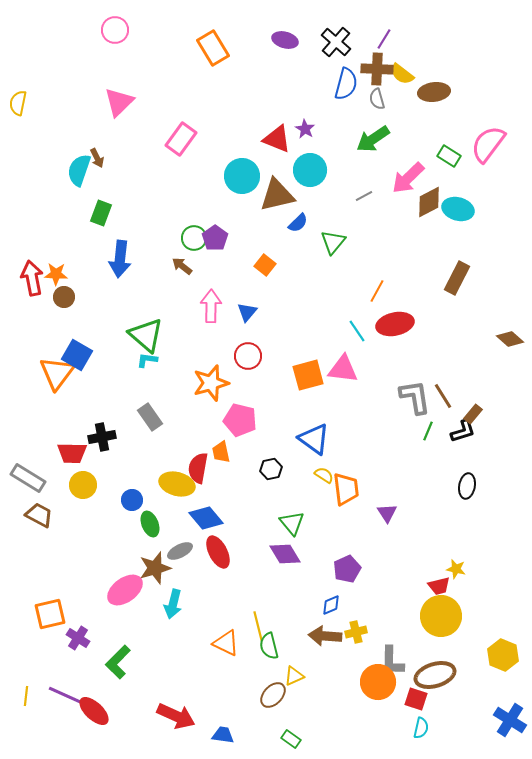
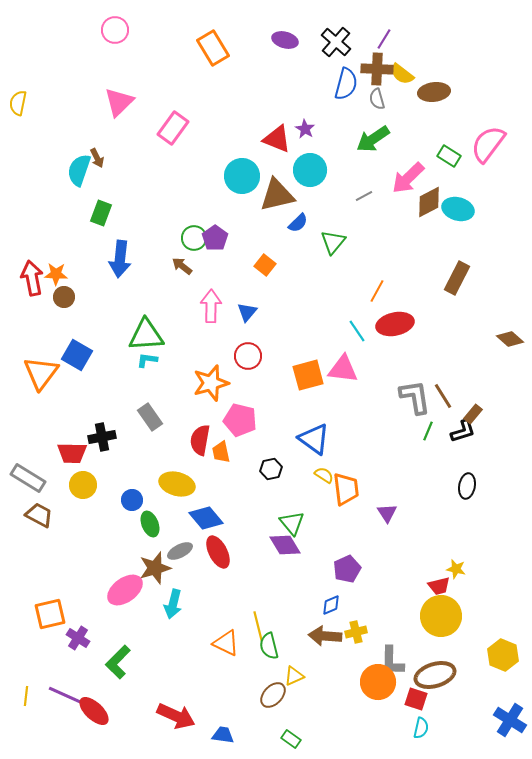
pink rectangle at (181, 139): moved 8 px left, 11 px up
green triangle at (146, 335): rotated 45 degrees counterclockwise
orange triangle at (57, 373): moved 16 px left
red semicircle at (198, 468): moved 2 px right, 28 px up
purple diamond at (285, 554): moved 9 px up
